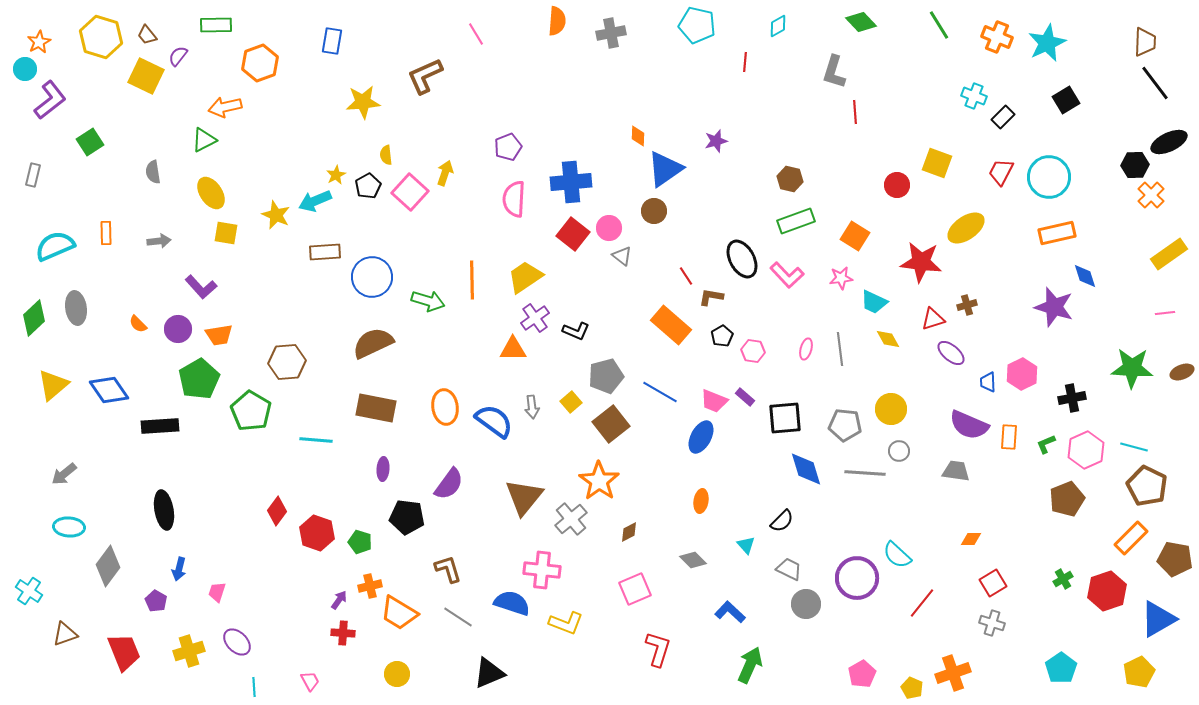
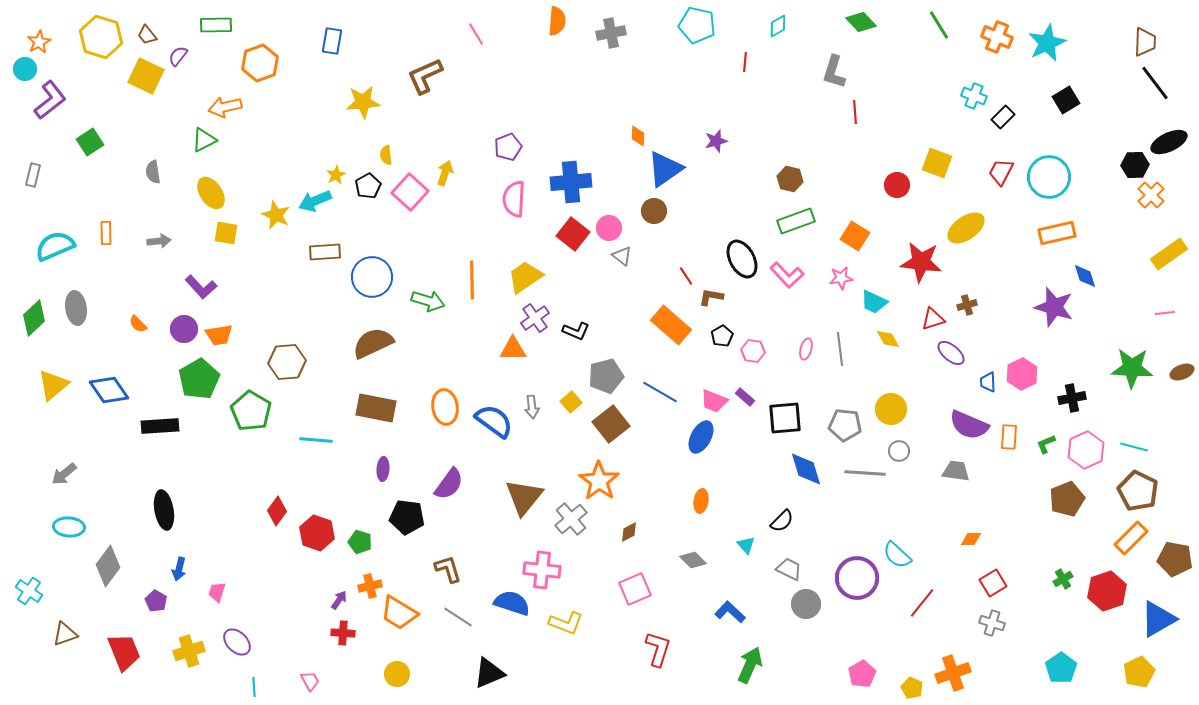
purple circle at (178, 329): moved 6 px right
brown pentagon at (1147, 486): moved 9 px left, 5 px down
